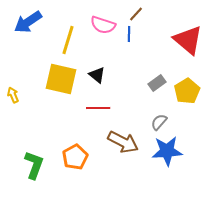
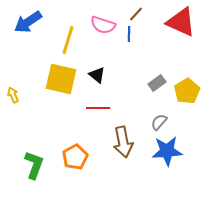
red triangle: moved 7 px left, 18 px up; rotated 16 degrees counterclockwise
brown arrow: rotated 52 degrees clockwise
